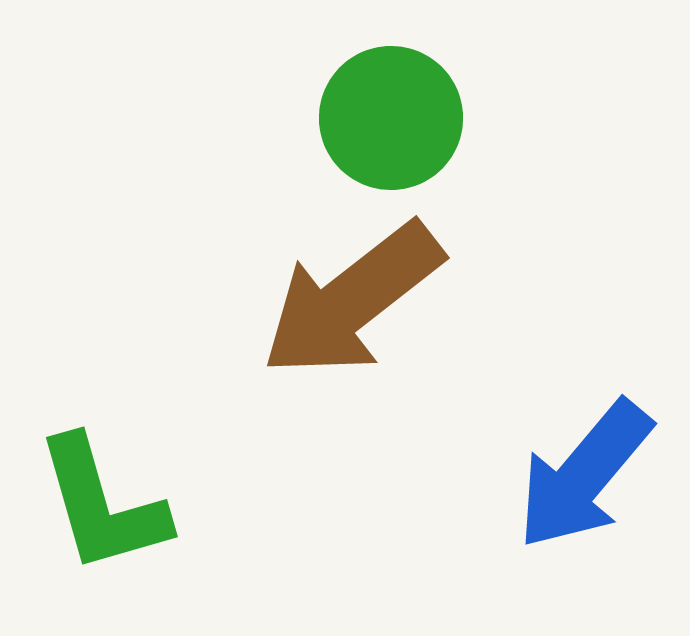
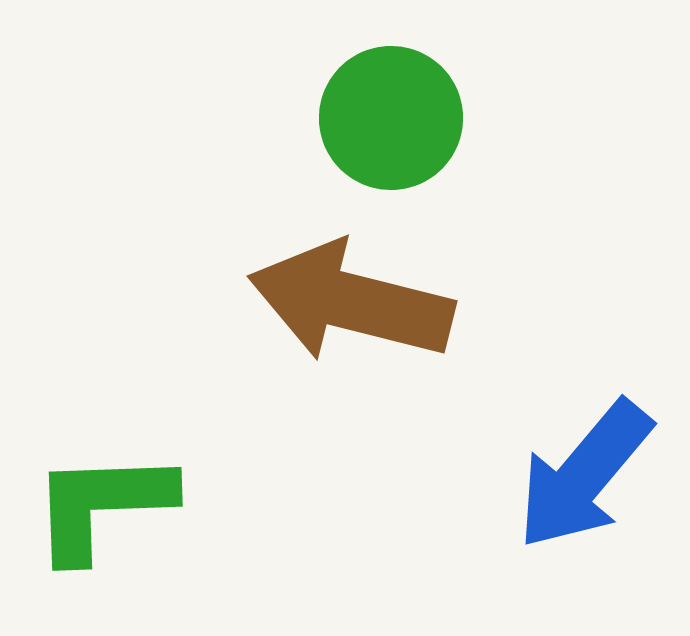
brown arrow: moved 1 px left, 2 px down; rotated 52 degrees clockwise
green L-shape: rotated 104 degrees clockwise
